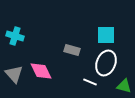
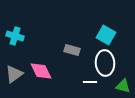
cyan square: rotated 30 degrees clockwise
white ellipse: moved 1 px left; rotated 25 degrees counterclockwise
gray triangle: rotated 36 degrees clockwise
white line: rotated 24 degrees counterclockwise
green triangle: moved 1 px left
